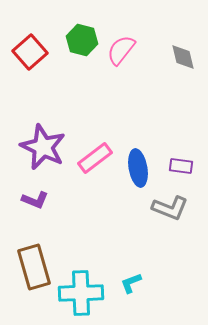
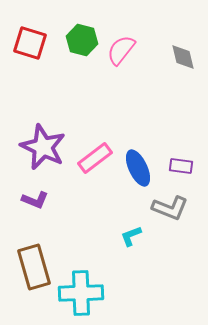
red square: moved 9 px up; rotated 32 degrees counterclockwise
blue ellipse: rotated 15 degrees counterclockwise
cyan L-shape: moved 47 px up
